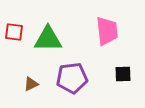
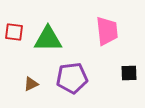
black square: moved 6 px right, 1 px up
